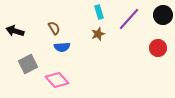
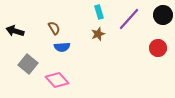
gray square: rotated 24 degrees counterclockwise
